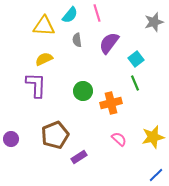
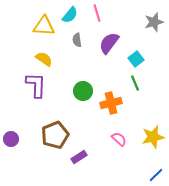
yellow semicircle: rotated 60 degrees clockwise
